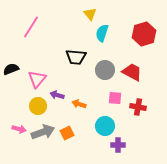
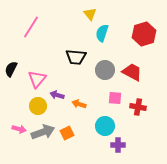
black semicircle: rotated 42 degrees counterclockwise
